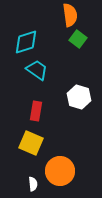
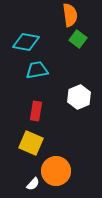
cyan diamond: rotated 28 degrees clockwise
cyan trapezoid: rotated 45 degrees counterclockwise
white hexagon: rotated 20 degrees clockwise
orange circle: moved 4 px left
white semicircle: rotated 48 degrees clockwise
